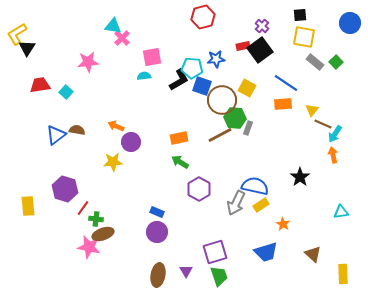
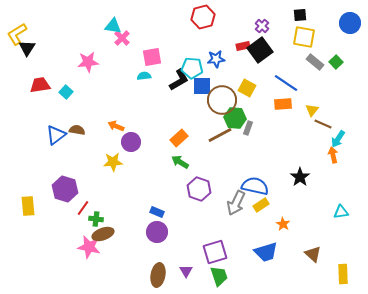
blue square at (202, 86): rotated 18 degrees counterclockwise
cyan arrow at (335, 134): moved 3 px right, 5 px down
orange rectangle at (179, 138): rotated 30 degrees counterclockwise
purple hexagon at (199, 189): rotated 10 degrees counterclockwise
